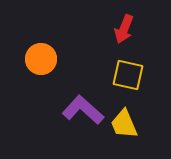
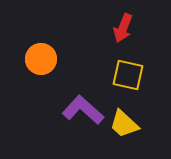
red arrow: moved 1 px left, 1 px up
yellow trapezoid: rotated 24 degrees counterclockwise
